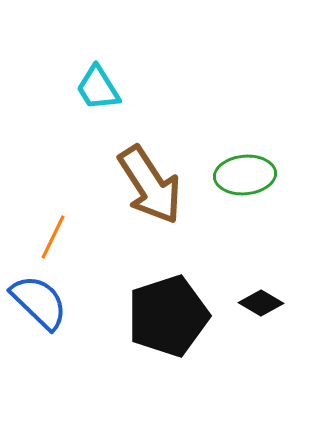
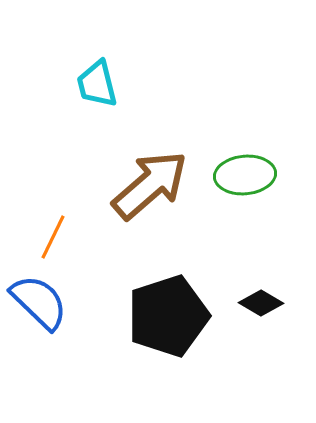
cyan trapezoid: moved 1 px left, 4 px up; rotated 18 degrees clockwise
brown arrow: rotated 98 degrees counterclockwise
